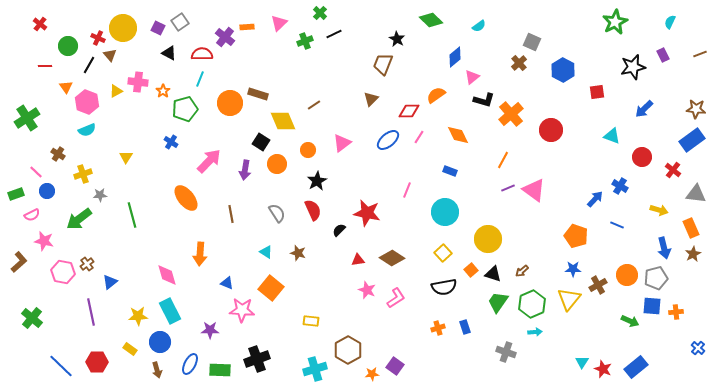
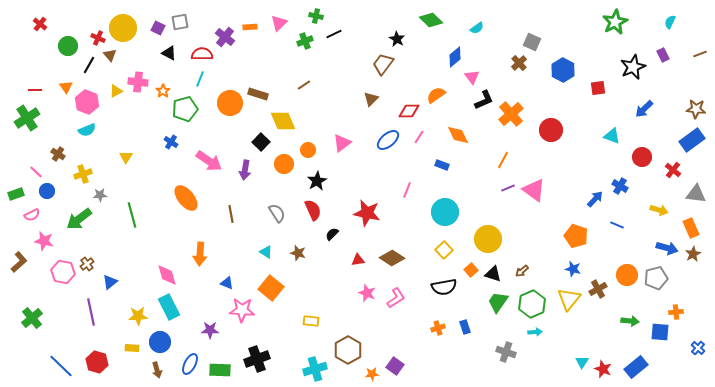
green cross at (320, 13): moved 4 px left, 3 px down; rotated 32 degrees counterclockwise
gray square at (180, 22): rotated 24 degrees clockwise
cyan semicircle at (479, 26): moved 2 px left, 2 px down
orange rectangle at (247, 27): moved 3 px right
brown trapezoid at (383, 64): rotated 15 degrees clockwise
red line at (45, 66): moved 10 px left, 24 px down
black star at (633, 67): rotated 10 degrees counterclockwise
pink triangle at (472, 77): rotated 28 degrees counterclockwise
red square at (597, 92): moved 1 px right, 4 px up
black L-shape at (484, 100): rotated 40 degrees counterclockwise
brown line at (314, 105): moved 10 px left, 20 px up
black square at (261, 142): rotated 12 degrees clockwise
pink arrow at (209, 161): rotated 80 degrees clockwise
orange circle at (277, 164): moved 7 px right
blue rectangle at (450, 171): moved 8 px left, 6 px up
black semicircle at (339, 230): moved 7 px left, 4 px down
blue arrow at (664, 248): moved 3 px right; rotated 60 degrees counterclockwise
yellow square at (443, 253): moved 1 px right, 3 px up
blue star at (573, 269): rotated 14 degrees clockwise
brown cross at (598, 285): moved 4 px down
pink star at (367, 290): moved 3 px down
blue square at (652, 306): moved 8 px right, 26 px down
cyan rectangle at (170, 311): moved 1 px left, 4 px up
green cross at (32, 318): rotated 10 degrees clockwise
green arrow at (630, 321): rotated 18 degrees counterclockwise
yellow rectangle at (130, 349): moved 2 px right, 1 px up; rotated 32 degrees counterclockwise
red hexagon at (97, 362): rotated 15 degrees clockwise
